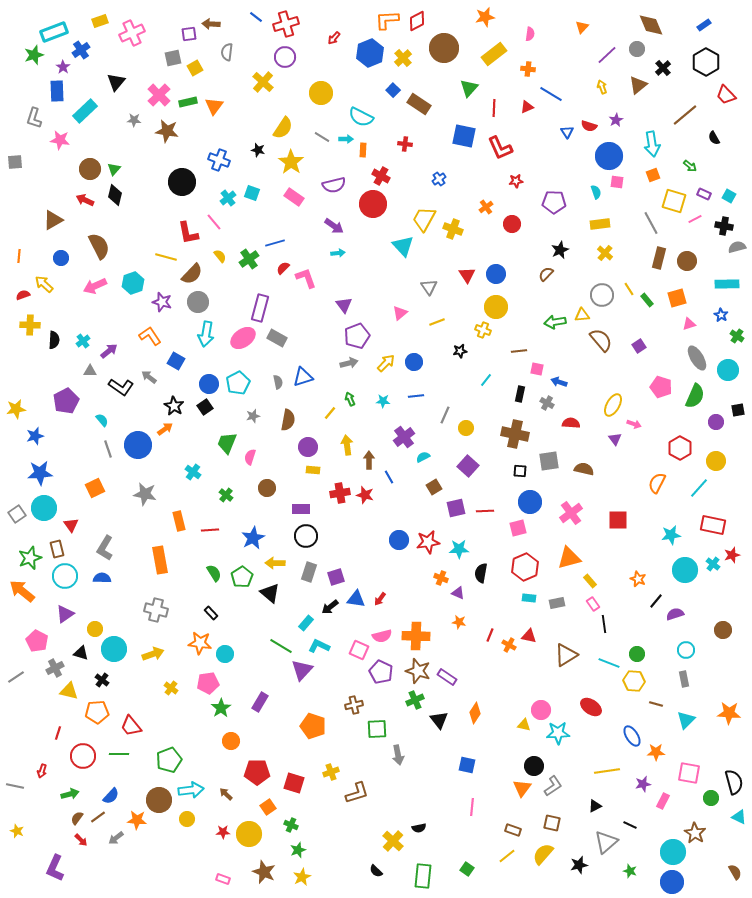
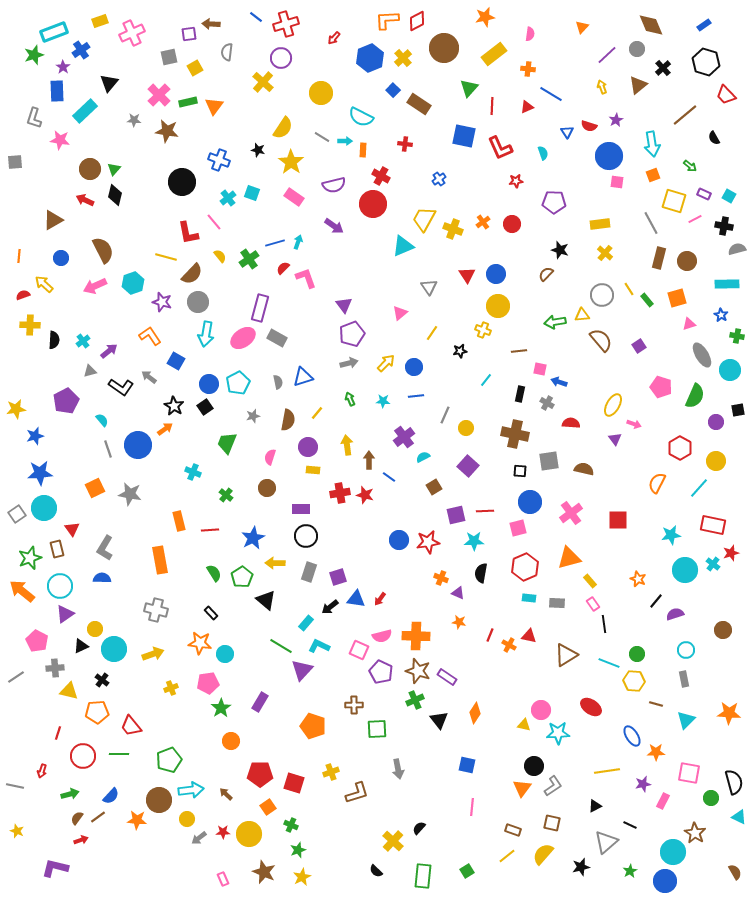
blue hexagon at (370, 53): moved 5 px down
purple circle at (285, 57): moved 4 px left, 1 px down
gray square at (173, 58): moved 4 px left, 1 px up
black hexagon at (706, 62): rotated 12 degrees counterclockwise
black triangle at (116, 82): moved 7 px left, 1 px down
red line at (494, 108): moved 2 px left, 2 px up
cyan arrow at (346, 139): moved 1 px left, 2 px down
cyan semicircle at (596, 192): moved 53 px left, 39 px up
orange cross at (486, 207): moved 3 px left, 15 px down
brown semicircle at (99, 246): moved 4 px right, 4 px down
cyan triangle at (403, 246): rotated 50 degrees clockwise
gray semicircle at (737, 247): moved 2 px down
black star at (560, 250): rotated 30 degrees counterclockwise
cyan arrow at (338, 253): moved 40 px left, 11 px up; rotated 64 degrees counterclockwise
yellow circle at (496, 307): moved 2 px right, 1 px up
yellow line at (437, 322): moved 5 px left, 11 px down; rotated 35 degrees counterclockwise
purple pentagon at (357, 336): moved 5 px left, 2 px up
green cross at (737, 336): rotated 24 degrees counterclockwise
gray ellipse at (697, 358): moved 5 px right, 3 px up
blue circle at (414, 362): moved 5 px down
pink square at (537, 369): moved 3 px right
cyan circle at (728, 370): moved 2 px right
gray triangle at (90, 371): rotated 16 degrees counterclockwise
yellow line at (330, 413): moved 13 px left
pink semicircle at (250, 457): moved 20 px right
cyan cross at (193, 472): rotated 14 degrees counterclockwise
blue line at (389, 477): rotated 24 degrees counterclockwise
gray star at (145, 494): moved 15 px left
purple square at (456, 508): moved 7 px down
red triangle at (71, 525): moved 1 px right, 4 px down
cyan star at (459, 549): moved 15 px right, 8 px up
red star at (732, 555): moved 1 px left, 2 px up
cyan circle at (65, 576): moved 5 px left, 10 px down
purple square at (336, 577): moved 2 px right
black triangle at (270, 593): moved 4 px left, 7 px down
gray rectangle at (557, 603): rotated 14 degrees clockwise
black triangle at (81, 653): moved 7 px up; rotated 42 degrees counterclockwise
gray cross at (55, 668): rotated 24 degrees clockwise
yellow cross at (171, 688): rotated 32 degrees clockwise
brown cross at (354, 705): rotated 12 degrees clockwise
gray arrow at (398, 755): moved 14 px down
red pentagon at (257, 772): moved 3 px right, 2 px down
black semicircle at (419, 828): rotated 144 degrees clockwise
gray arrow at (116, 838): moved 83 px right
red arrow at (81, 840): rotated 64 degrees counterclockwise
black star at (579, 865): moved 2 px right, 2 px down
purple L-shape at (55, 868): rotated 80 degrees clockwise
green square at (467, 869): moved 2 px down; rotated 24 degrees clockwise
green star at (630, 871): rotated 24 degrees clockwise
pink rectangle at (223, 879): rotated 48 degrees clockwise
blue circle at (672, 882): moved 7 px left, 1 px up
